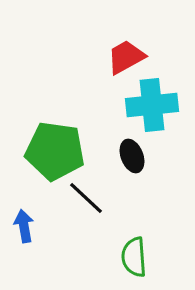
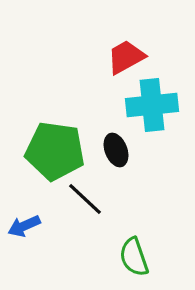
black ellipse: moved 16 px left, 6 px up
black line: moved 1 px left, 1 px down
blue arrow: rotated 104 degrees counterclockwise
green semicircle: rotated 15 degrees counterclockwise
